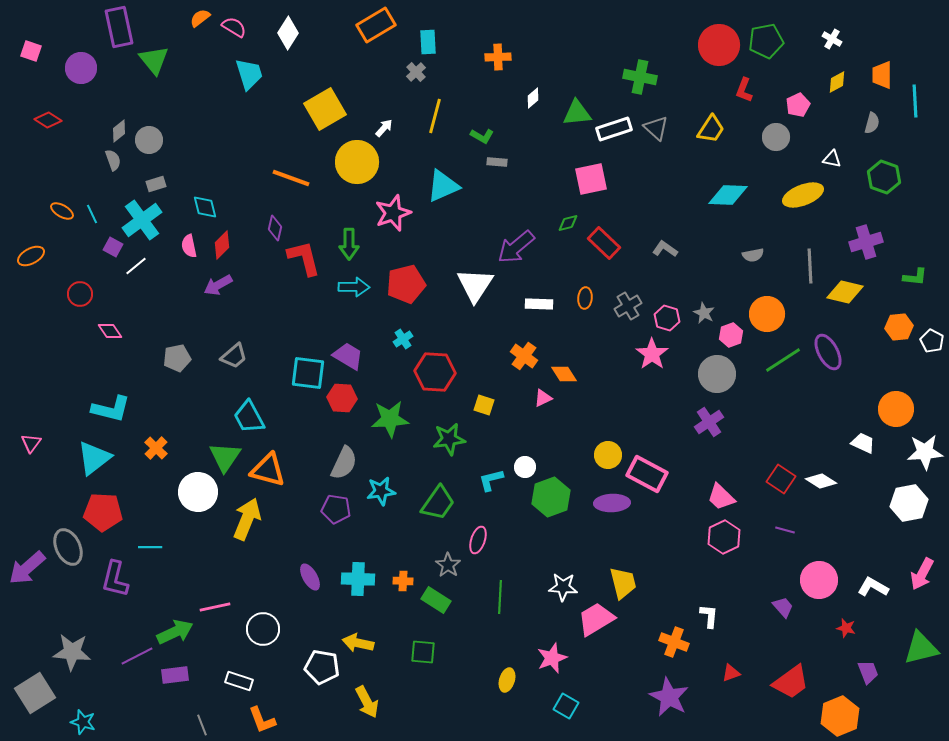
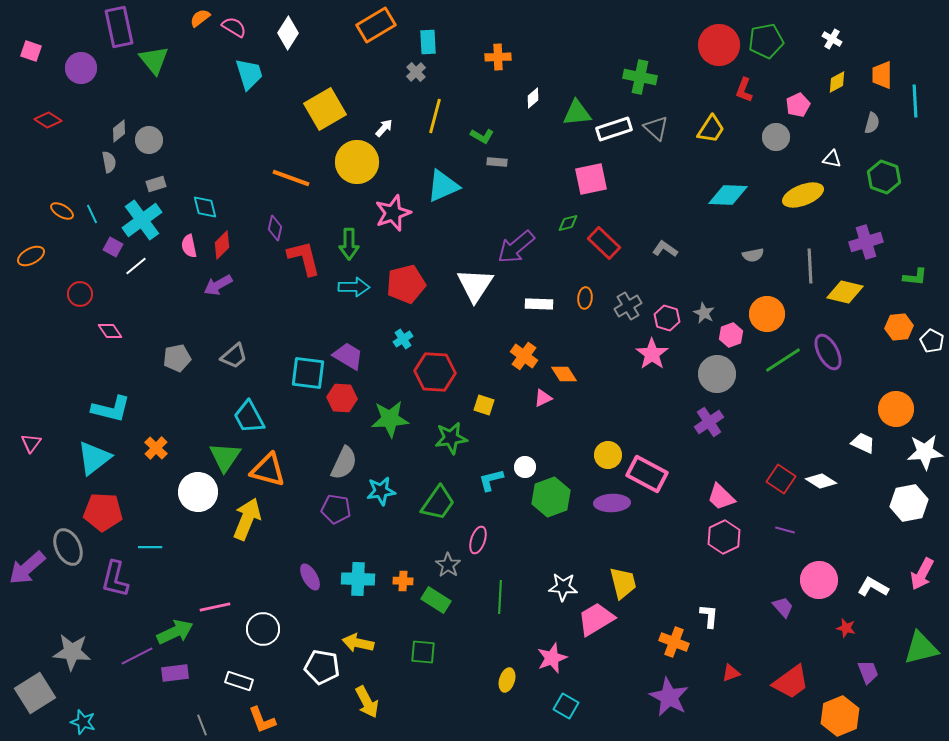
gray semicircle at (113, 160): moved 4 px left, 2 px down; rotated 10 degrees clockwise
green star at (449, 439): moved 2 px right, 1 px up
purple rectangle at (175, 675): moved 2 px up
